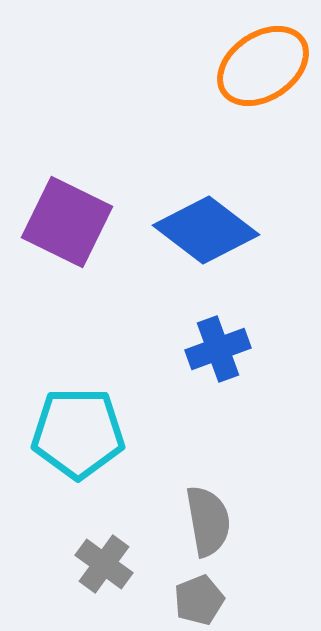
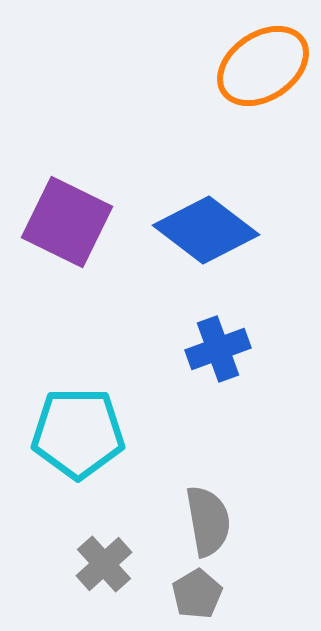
gray cross: rotated 12 degrees clockwise
gray pentagon: moved 2 px left, 6 px up; rotated 9 degrees counterclockwise
